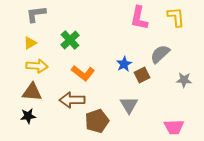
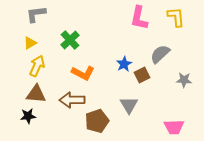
yellow arrow: rotated 70 degrees counterclockwise
orange L-shape: rotated 10 degrees counterclockwise
brown triangle: moved 4 px right, 2 px down
